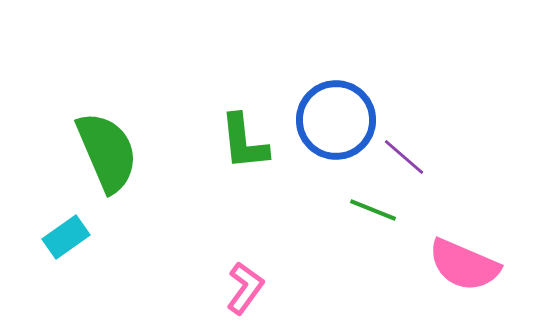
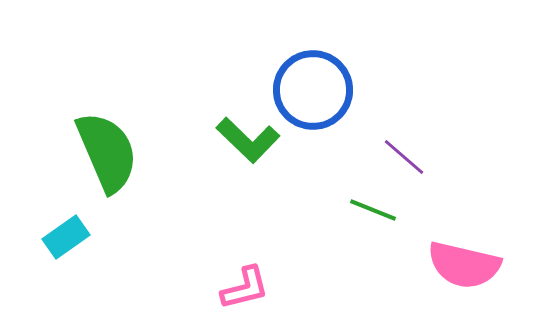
blue circle: moved 23 px left, 30 px up
green L-shape: moved 4 px right, 2 px up; rotated 40 degrees counterclockwise
pink semicircle: rotated 10 degrees counterclockwise
pink L-shape: rotated 40 degrees clockwise
